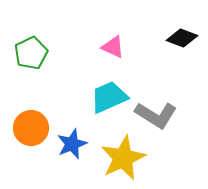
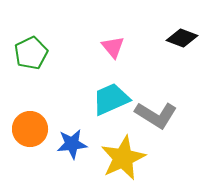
pink triangle: rotated 25 degrees clockwise
cyan trapezoid: moved 2 px right, 2 px down
orange circle: moved 1 px left, 1 px down
blue star: rotated 16 degrees clockwise
